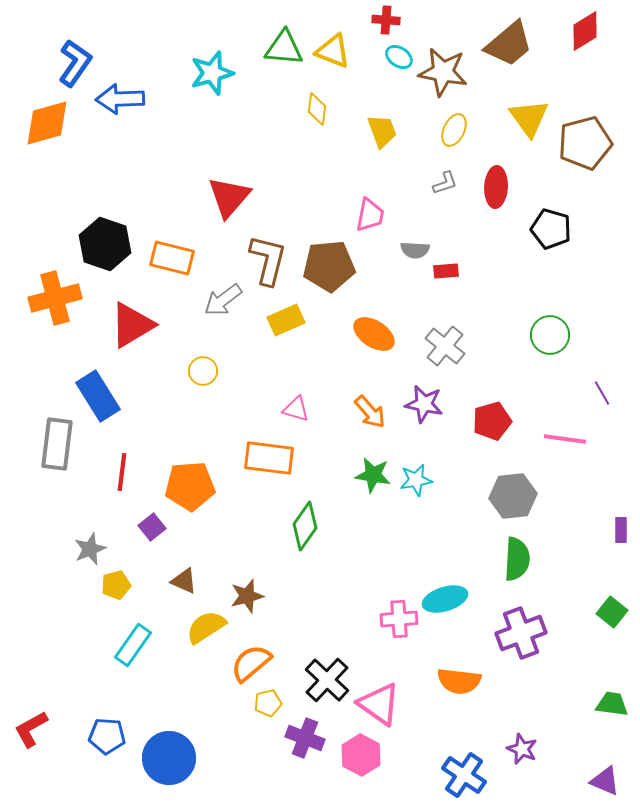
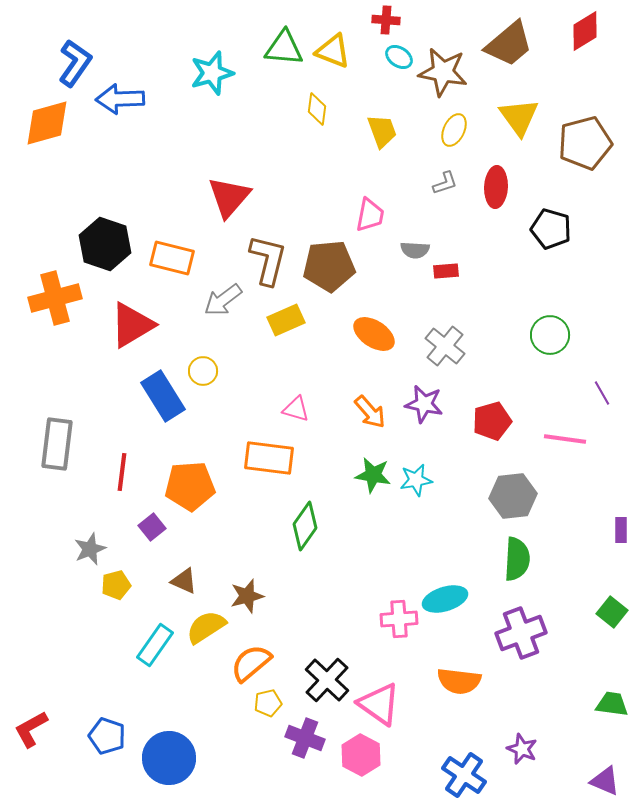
yellow triangle at (529, 118): moved 10 px left, 1 px up
blue rectangle at (98, 396): moved 65 px right
cyan rectangle at (133, 645): moved 22 px right
blue pentagon at (107, 736): rotated 15 degrees clockwise
